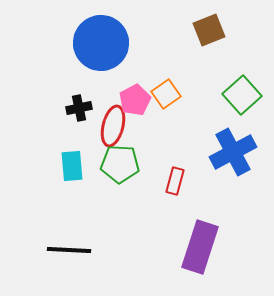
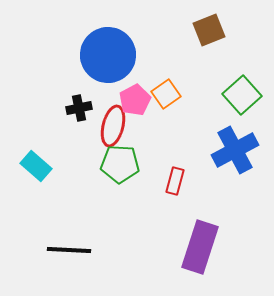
blue circle: moved 7 px right, 12 px down
blue cross: moved 2 px right, 2 px up
cyan rectangle: moved 36 px left; rotated 44 degrees counterclockwise
